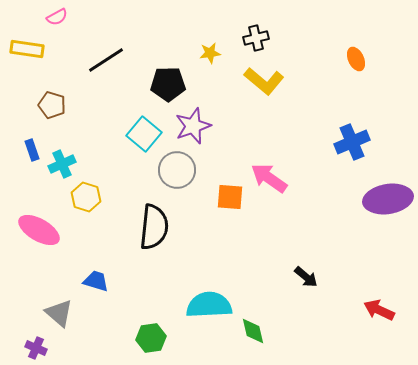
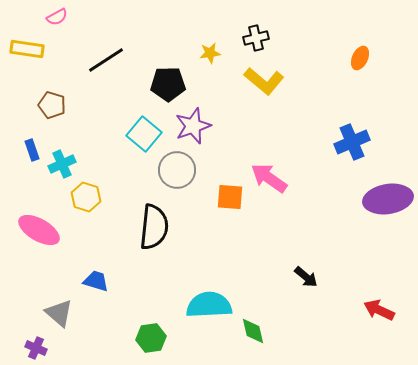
orange ellipse: moved 4 px right, 1 px up; rotated 50 degrees clockwise
